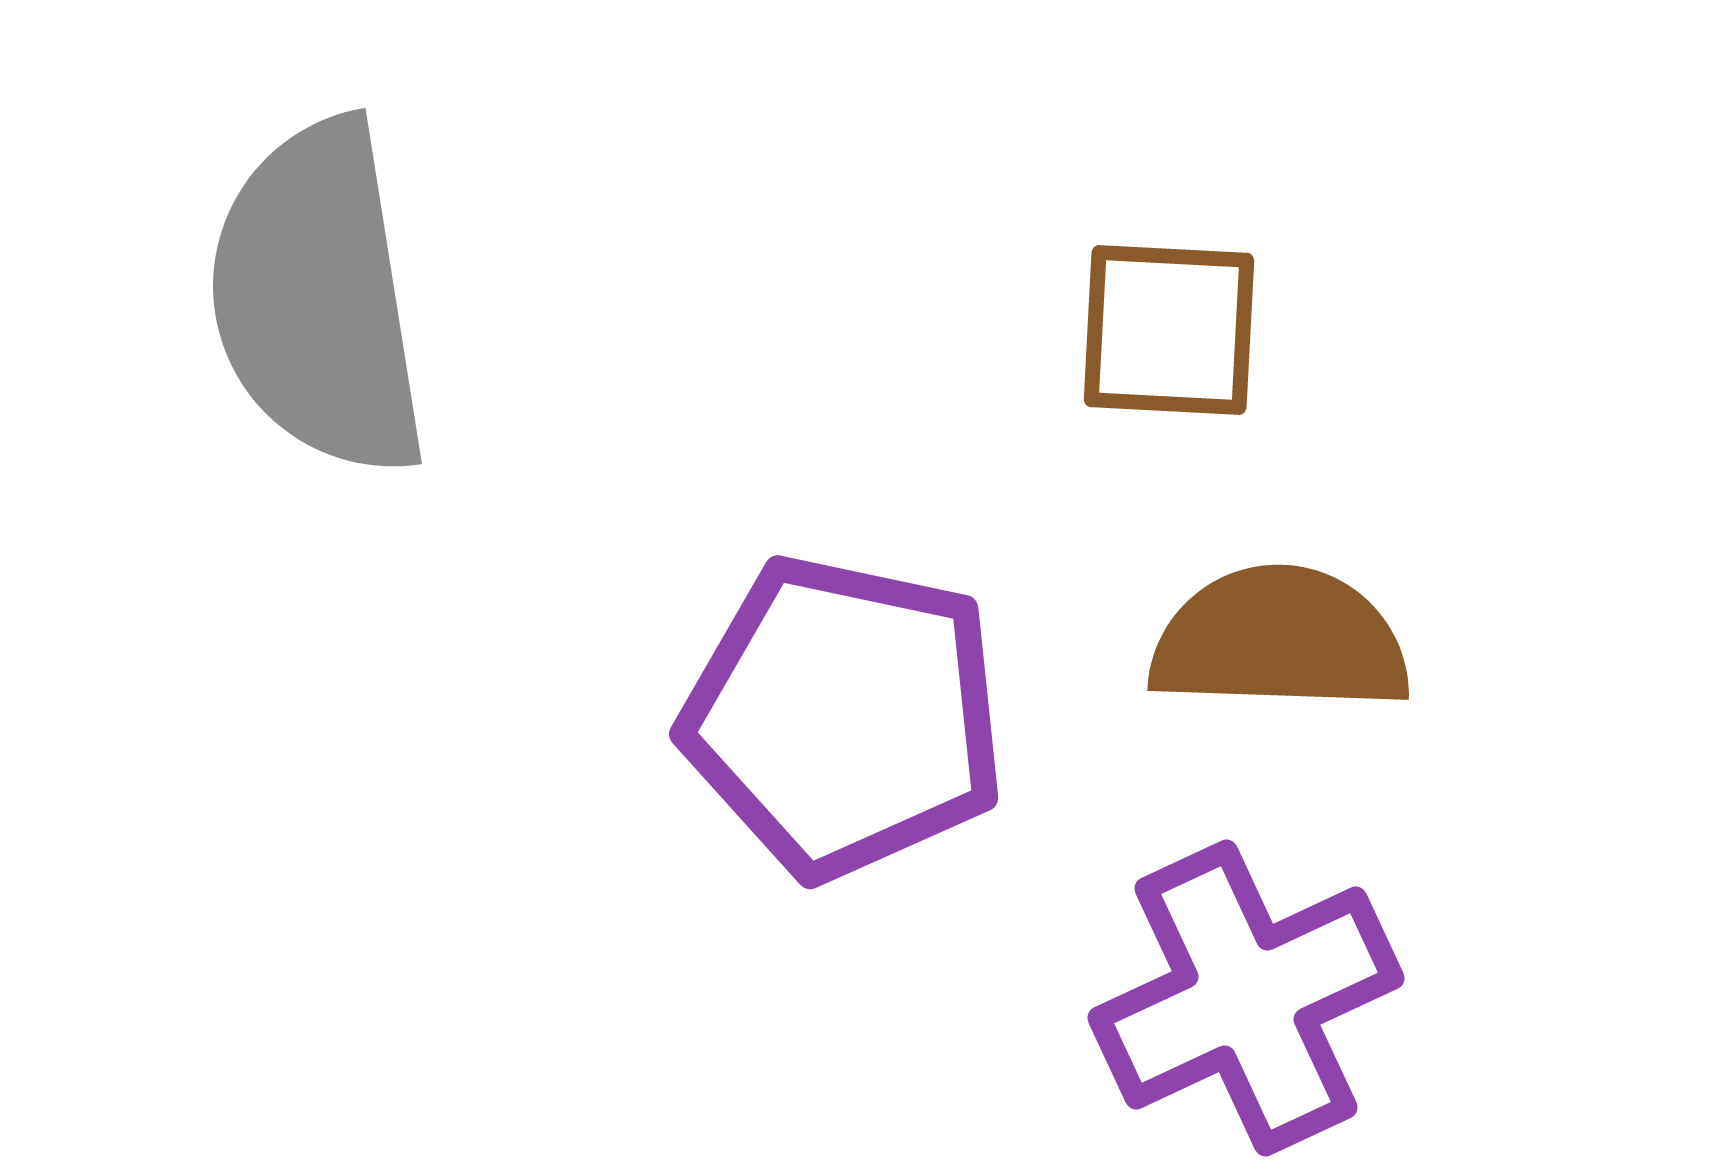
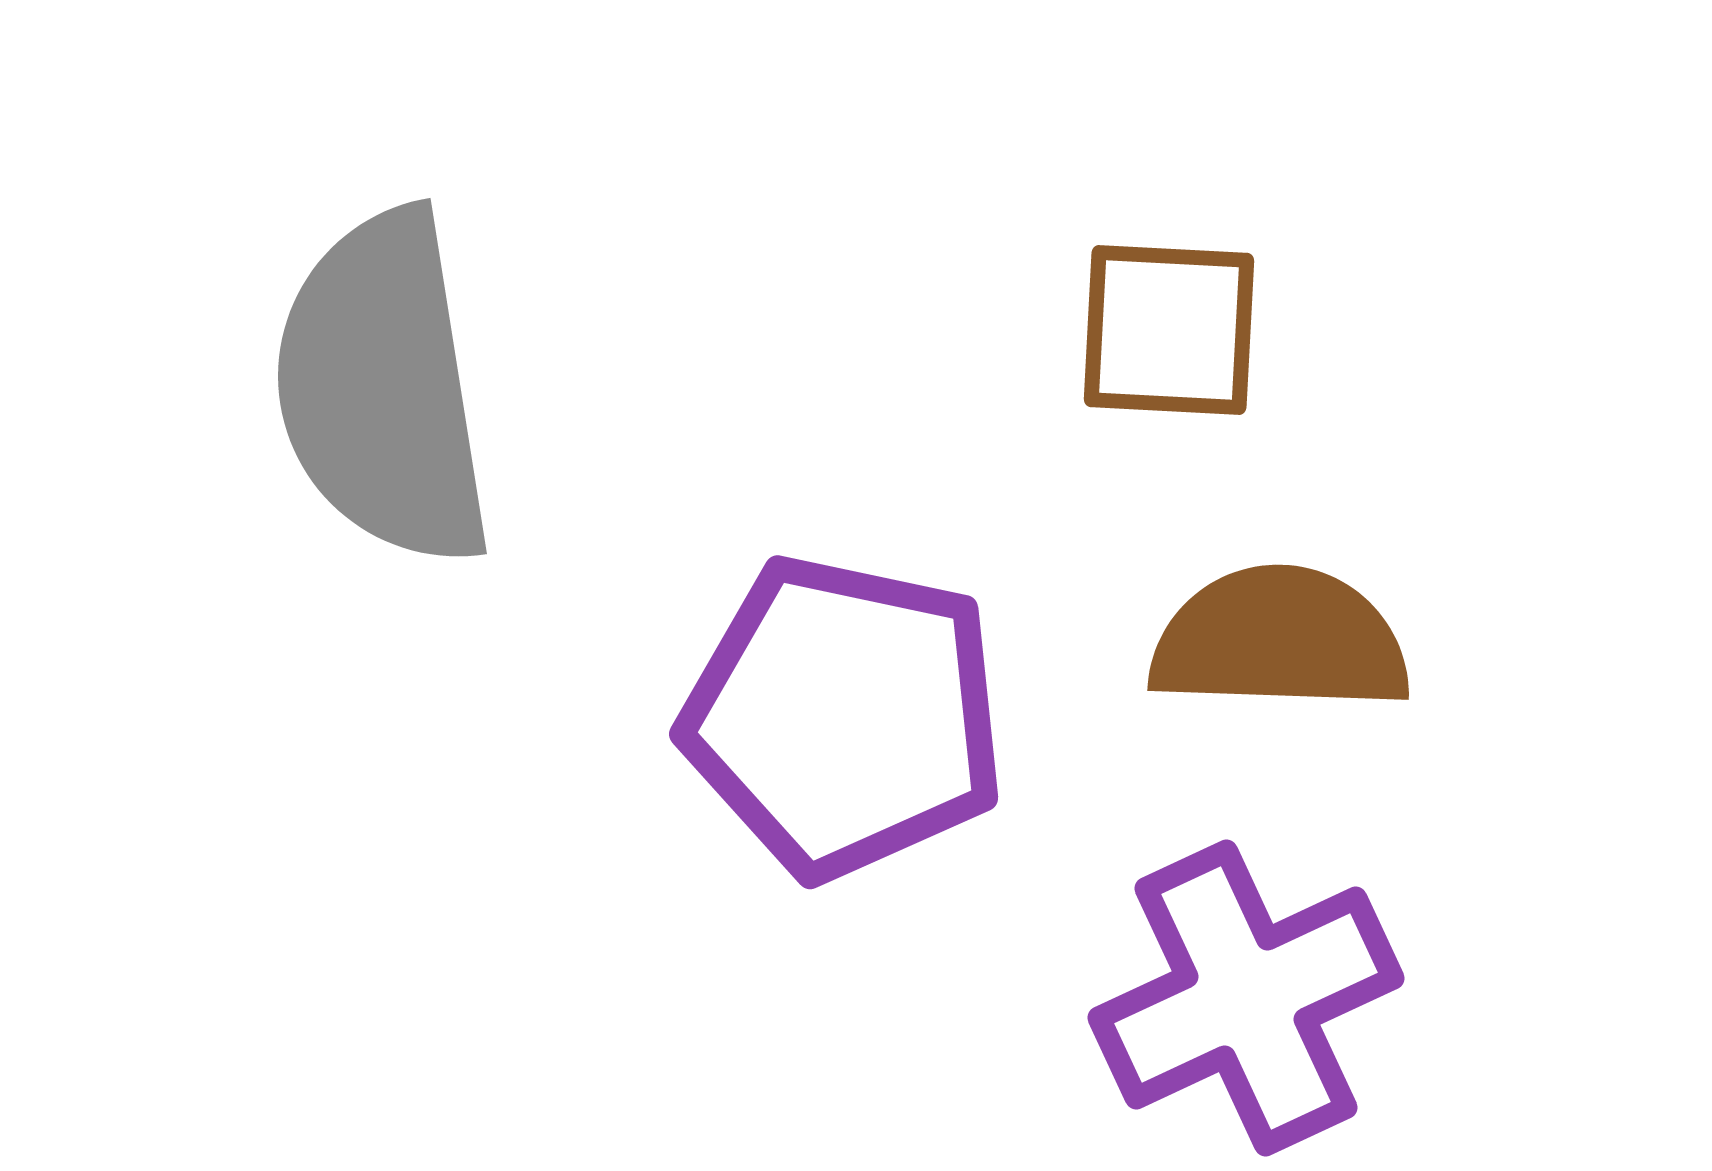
gray semicircle: moved 65 px right, 90 px down
